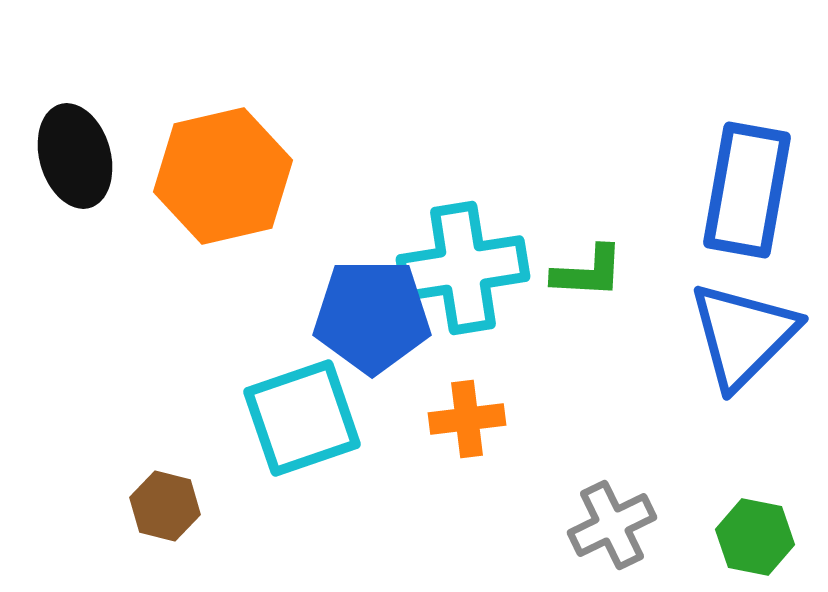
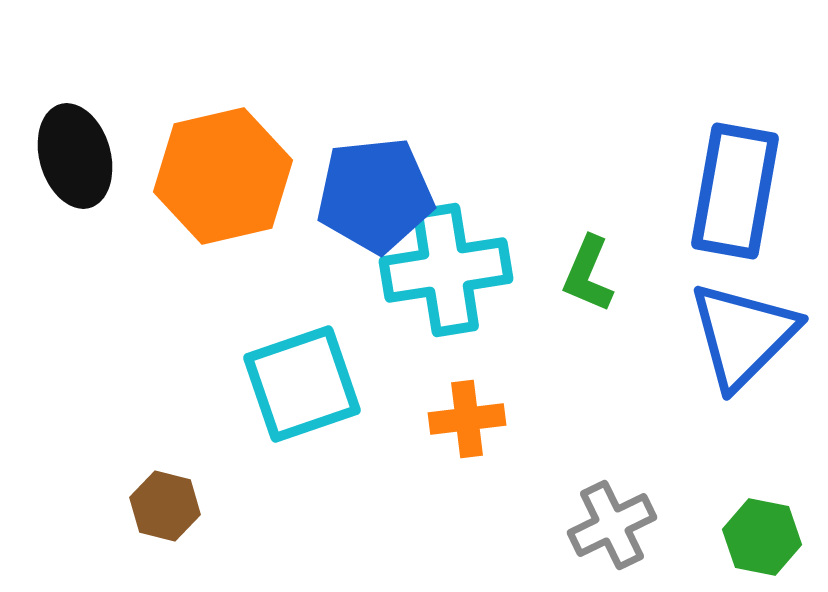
blue rectangle: moved 12 px left, 1 px down
cyan cross: moved 17 px left, 2 px down
green L-shape: moved 2 px down; rotated 110 degrees clockwise
blue pentagon: moved 3 px right, 121 px up; rotated 6 degrees counterclockwise
cyan square: moved 34 px up
green hexagon: moved 7 px right
